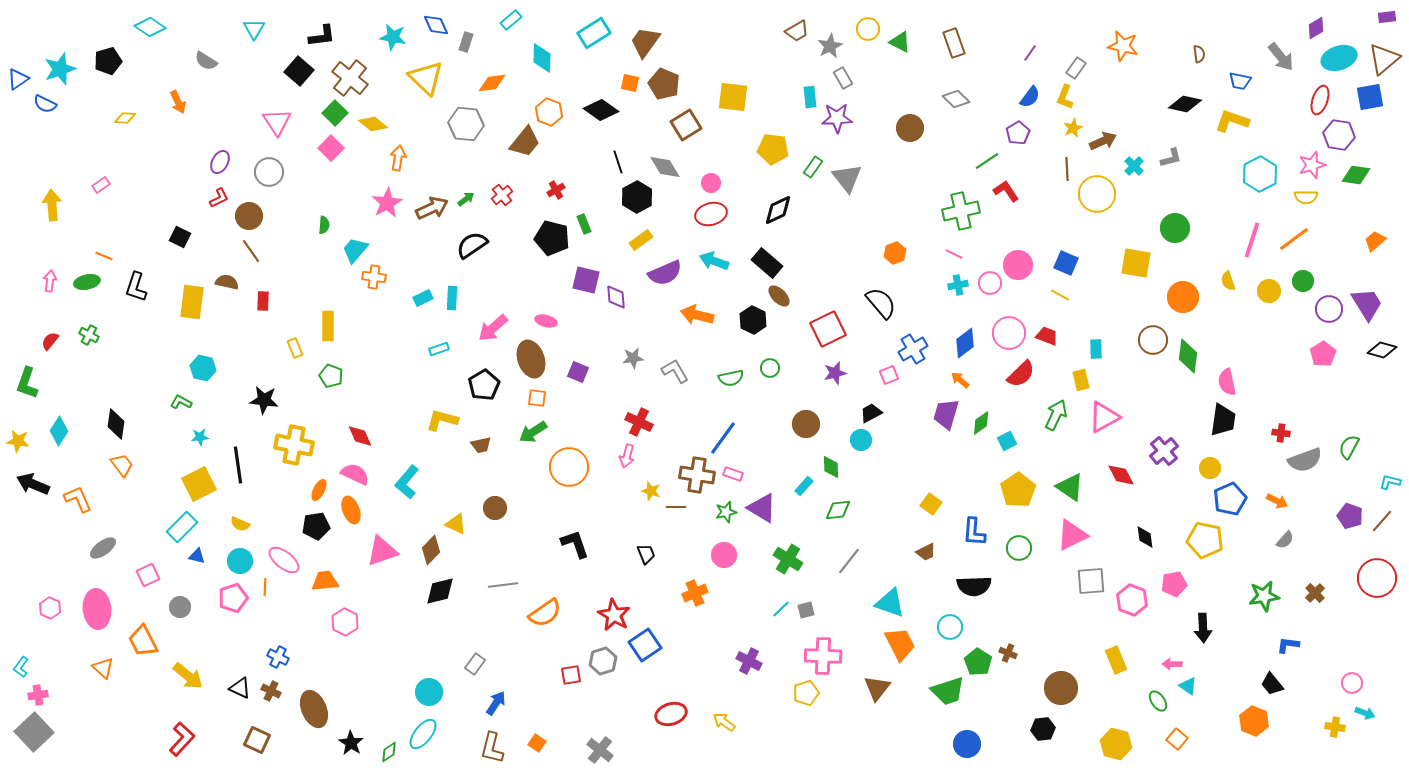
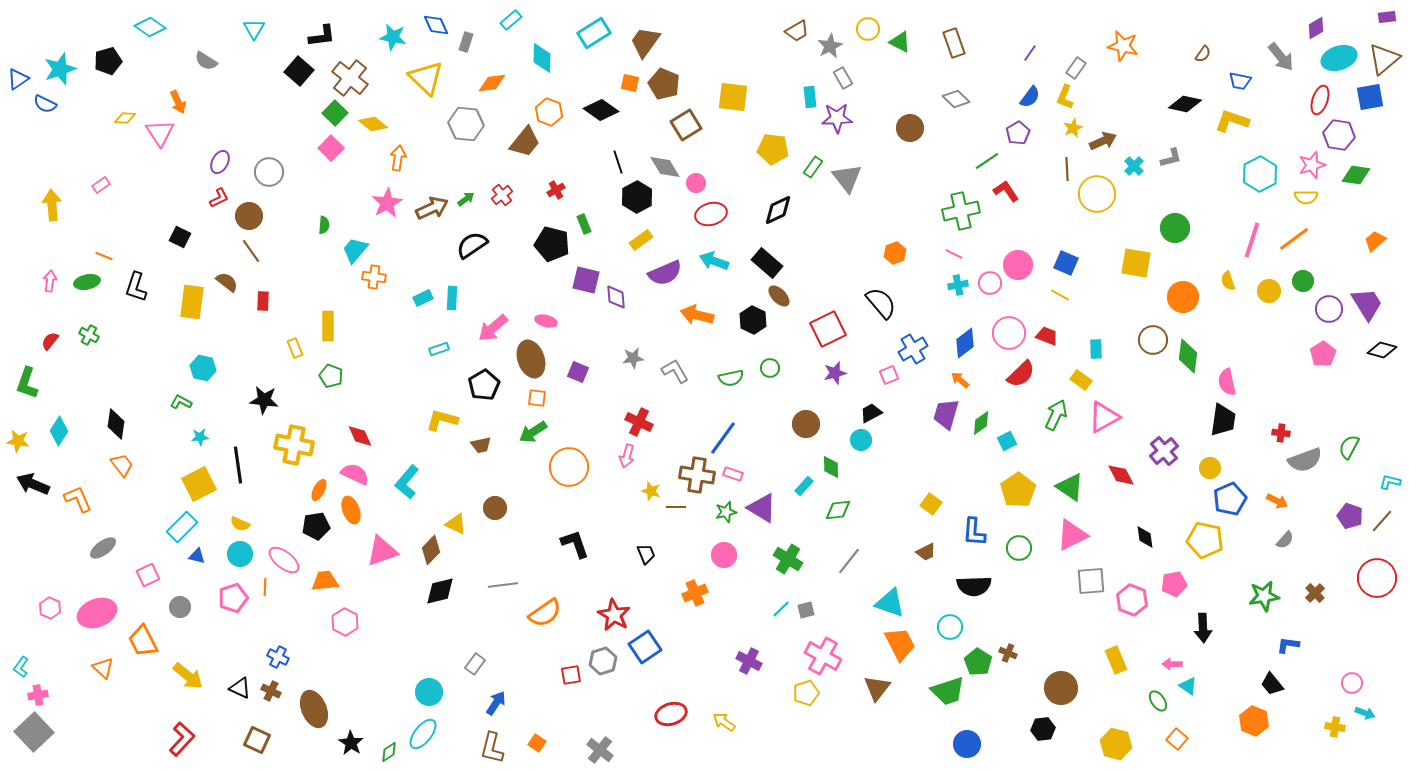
brown semicircle at (1199, 54): moved 4 px right; rotated 42 degrees clockwise
pink triangle at (277, 122): moved 117 px left, 11 px down
pink circle at (711, 183): moved 15 px left
black pentagon at (552, 238): moved 6 px down
brown semicircle at (227, 282): rotated 25 degrees clockwise
yellow rectangle at (1081, 380): rotated 40 degrees counterclockwise
cyan circle at (240, 561): moved 7 px up
pink ellipse at (97, 609): moved 4 px down; rotated 75 degrees clockwise
blue square at (645, 645): moved 2 px down
pink cross at (823, 656): rotated 27 degrees clockwise
